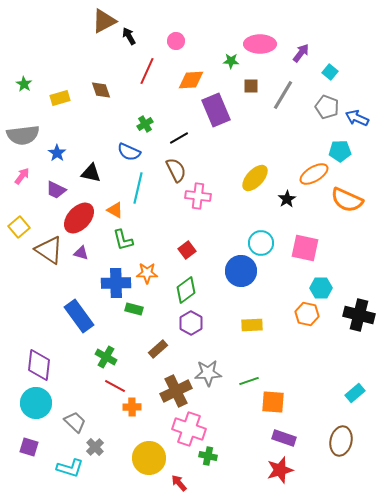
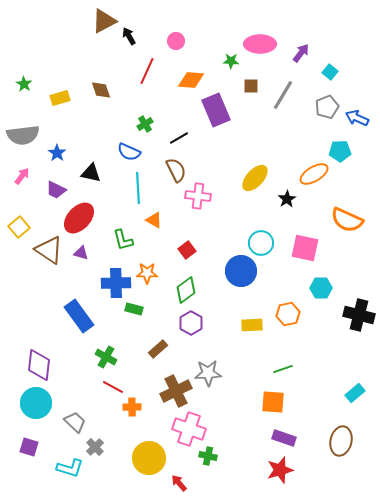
orange diamond at (191, 80): rotated 8 degrees clockwise
gray pentagon at (327, 107): rotated 30 degrees clockwise
cyan line at (138, 188): rotated 16 degrees counterclockwise
orange semicircle at (347, 200): moved 20 px down
orange triangle at (115, 210): moved 39 px right, 10 px down
orange hexagon at (307, 314): moved 19 px left; rotated 25 degrees counterclockwise
green line at (249, 381): moved 34 px right, 12 px up
red line at (115, 386): moved 2 px left, 1 px down
